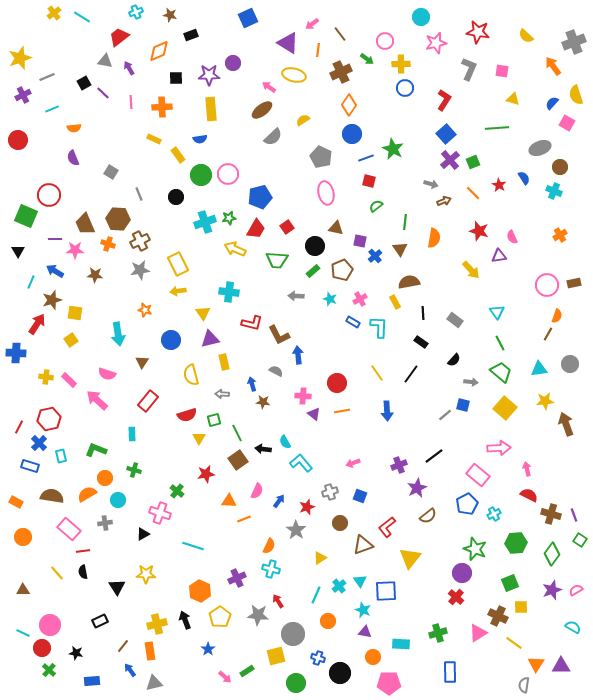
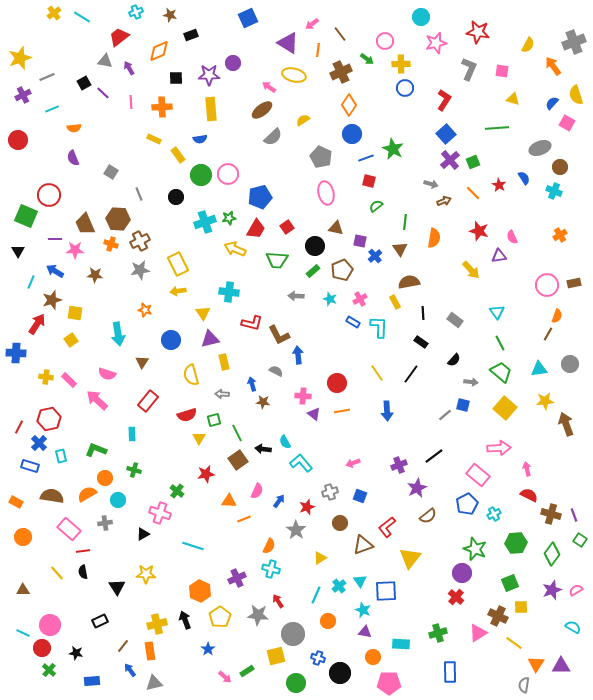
yellow semicircle at (526, 36): moved 2 px right, 9 px down; rotated 105 degrees counterclockwise
orange cross at (108, 244): moved 3 px right
